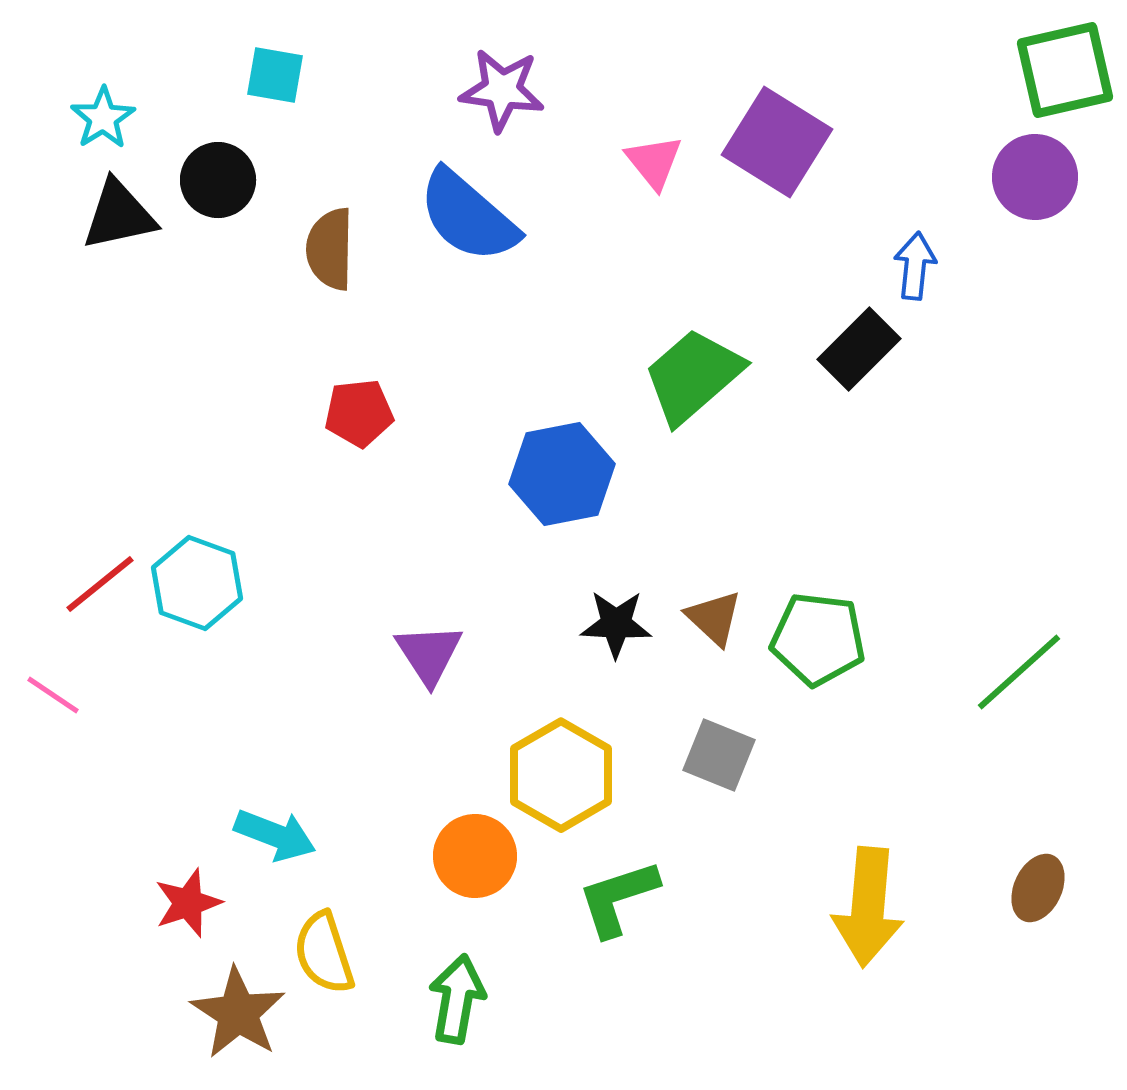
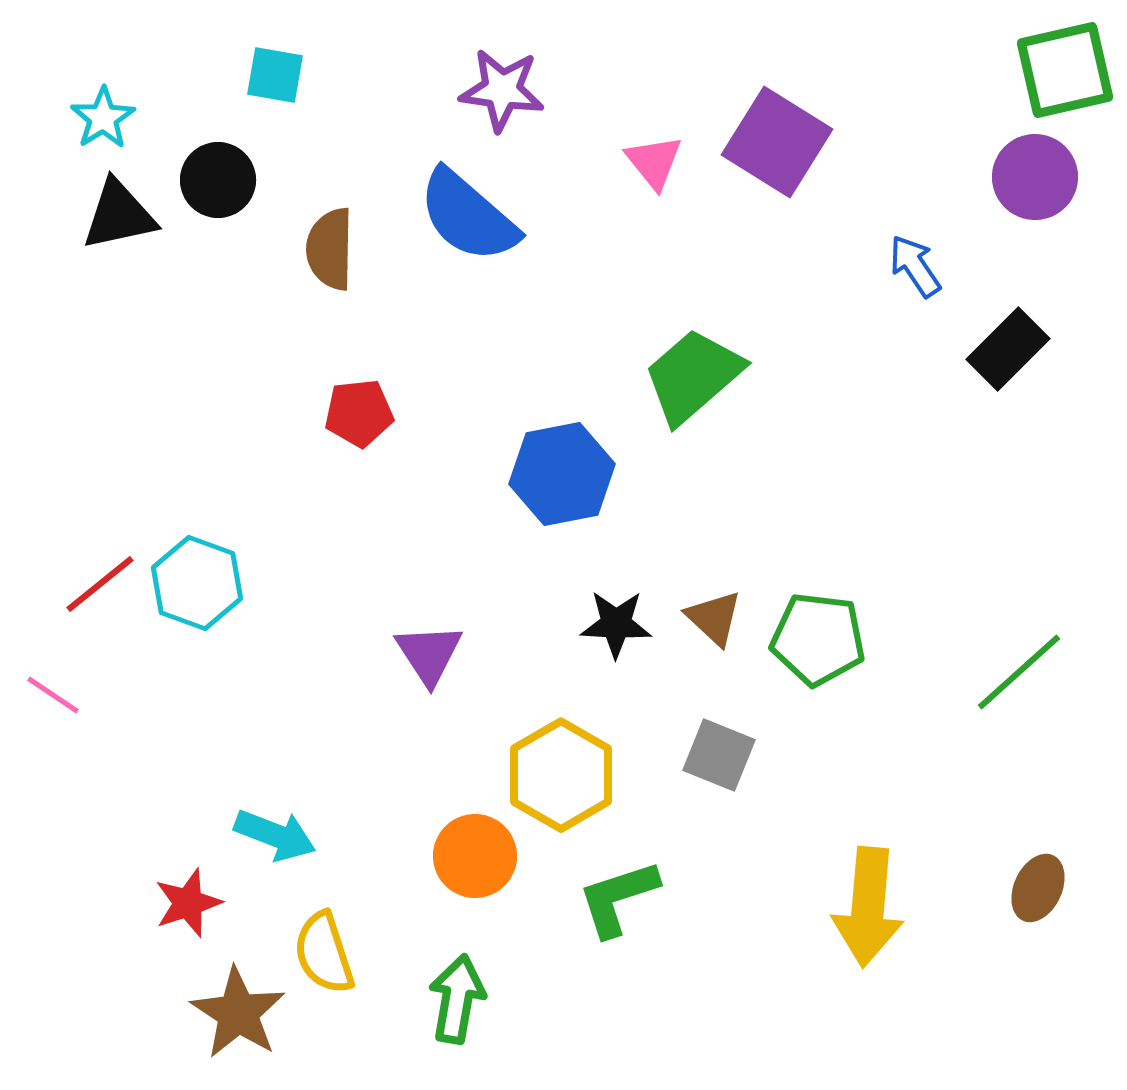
blue arrow: rotated 40 degrees counterclockwise
black rectangle: moved 149 px right
